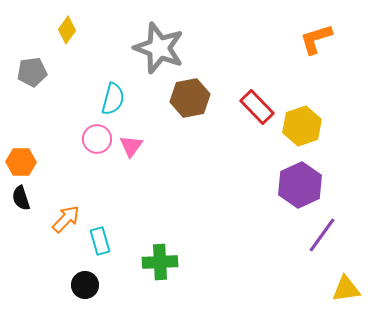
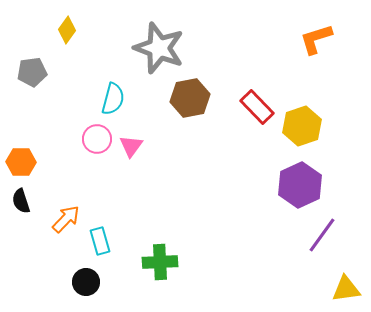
black semicircle: moved 3 px down
black circle: moved 1 px right, 3 px up
